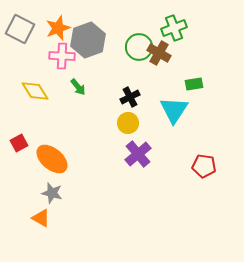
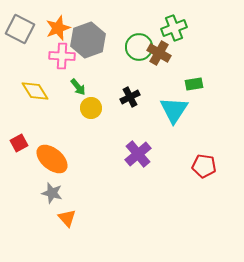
yellow circle: moved 37 px left, 15 px up
orange triangle: moved 26 px right; rotated 18 degrees clockwise
